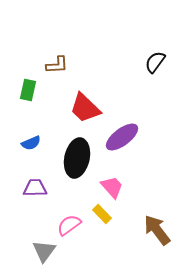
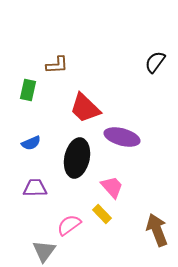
purple ellipse: rotated 52 degrees clockwise
brown arrow: rotated 16 degrees clockwise
